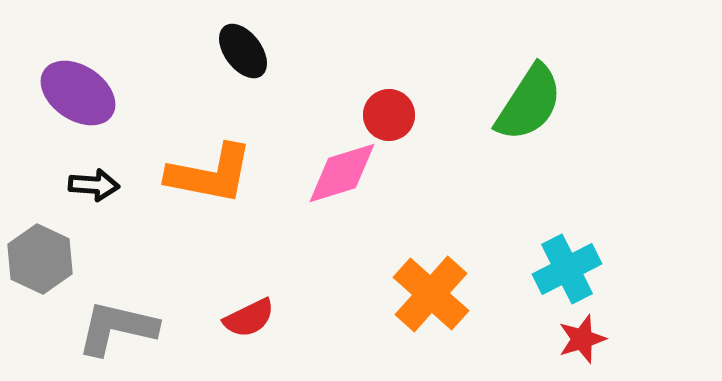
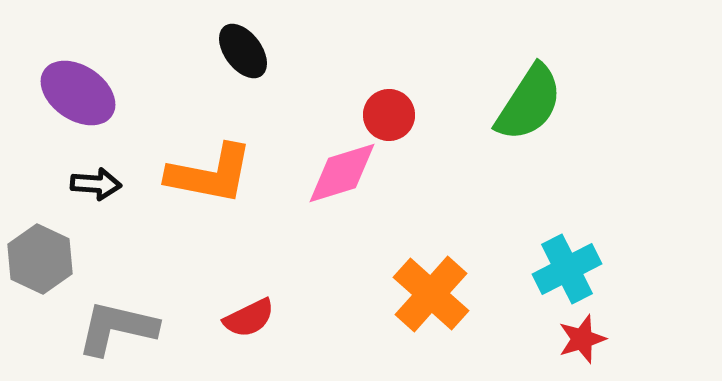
black arrow: moved 2 px right, 1 px up
